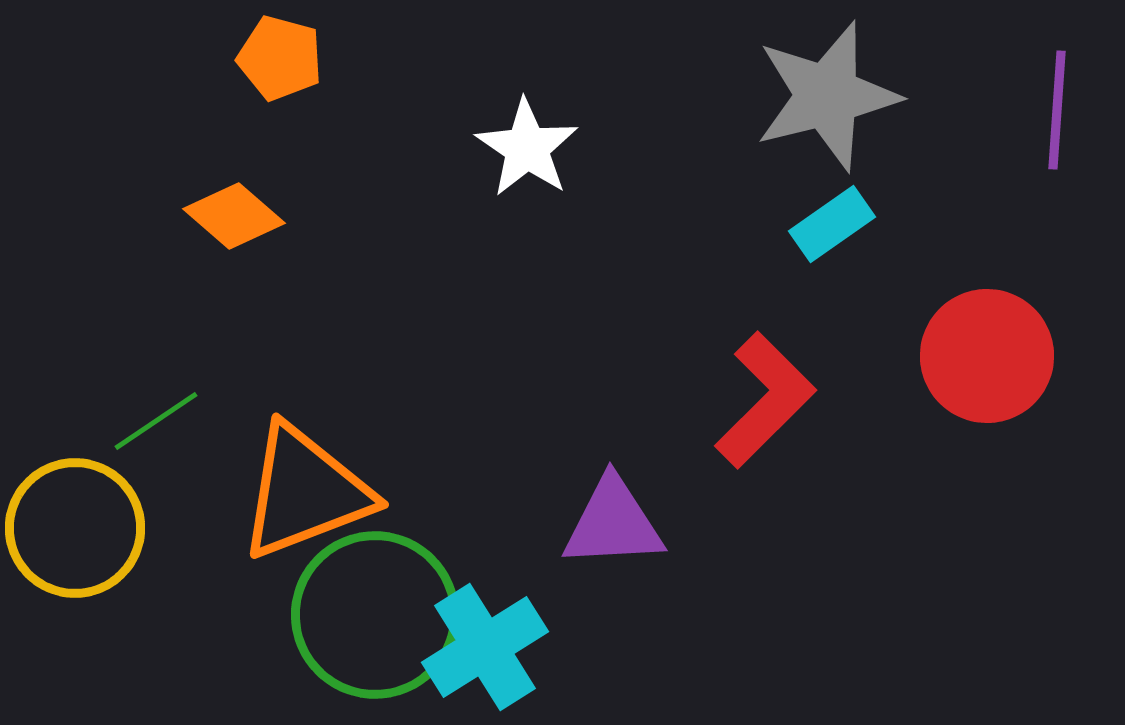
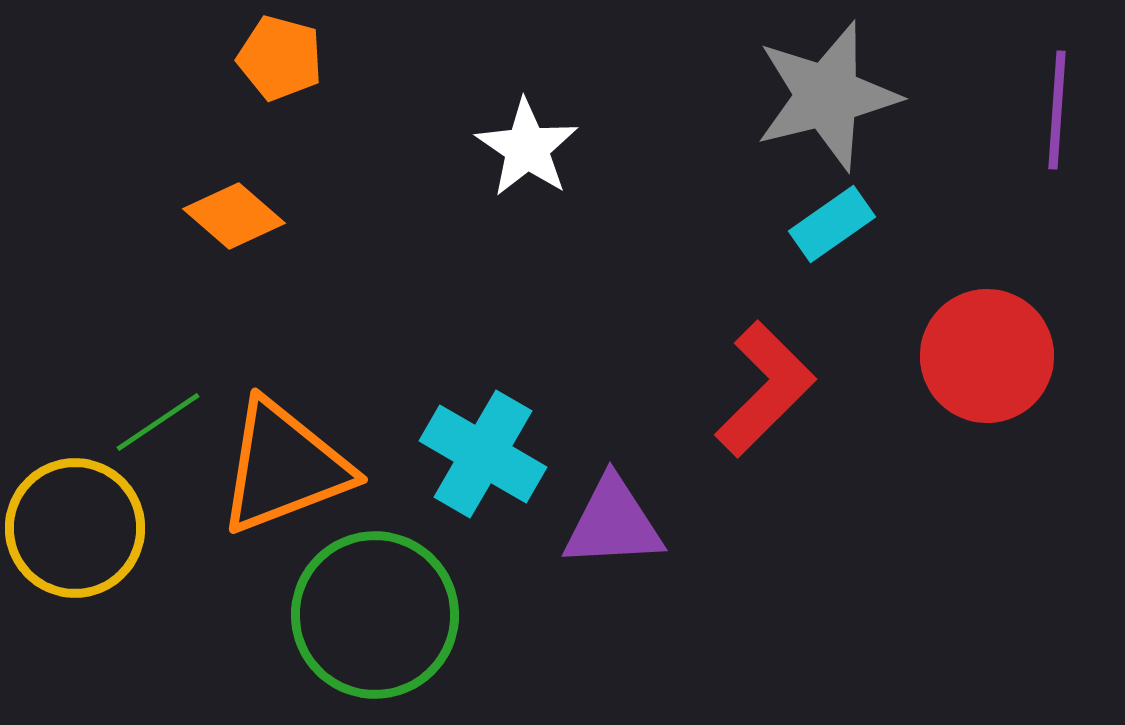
red L-shape: moved 11 px up
green line: moved 2 px right, 1 px down
orange triangle: moved 21 px left, 25 px up
cyan cross: moved 2 px left, 193 px up; rotated 28 degrees counterclockwise
